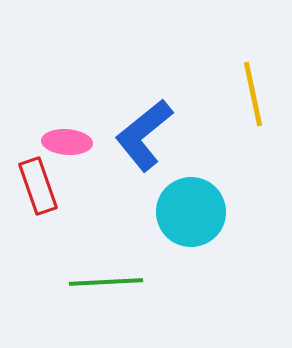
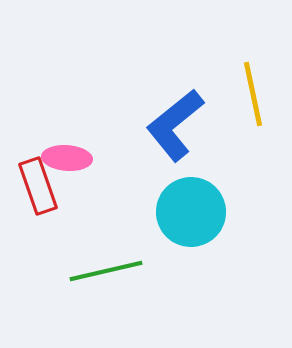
blue L-shape: moved 31 px right, 10 px up
pink ellipse: moved 16 px down
green line: moved 11 px up; rotated 10 degrees counterclockwise
